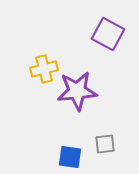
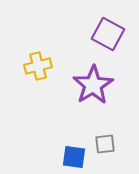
yellow cross: moved 6 px left, 3 px up
purple star: moved 16 px right, 6 px up; rotated 27 degrees counterclockwise
blue square: moved 4 px right
